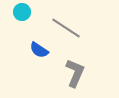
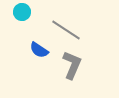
gray line: moved 2 px down
gray L-shape: moved 3 px left, 8 px up
